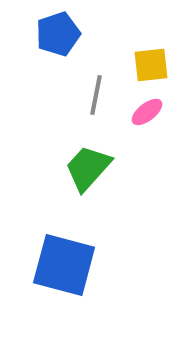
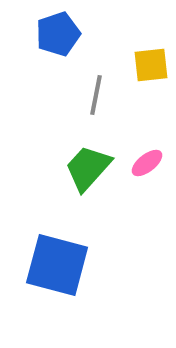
pink ellipse: moved 51 px down
blue square: moved 7 px left
